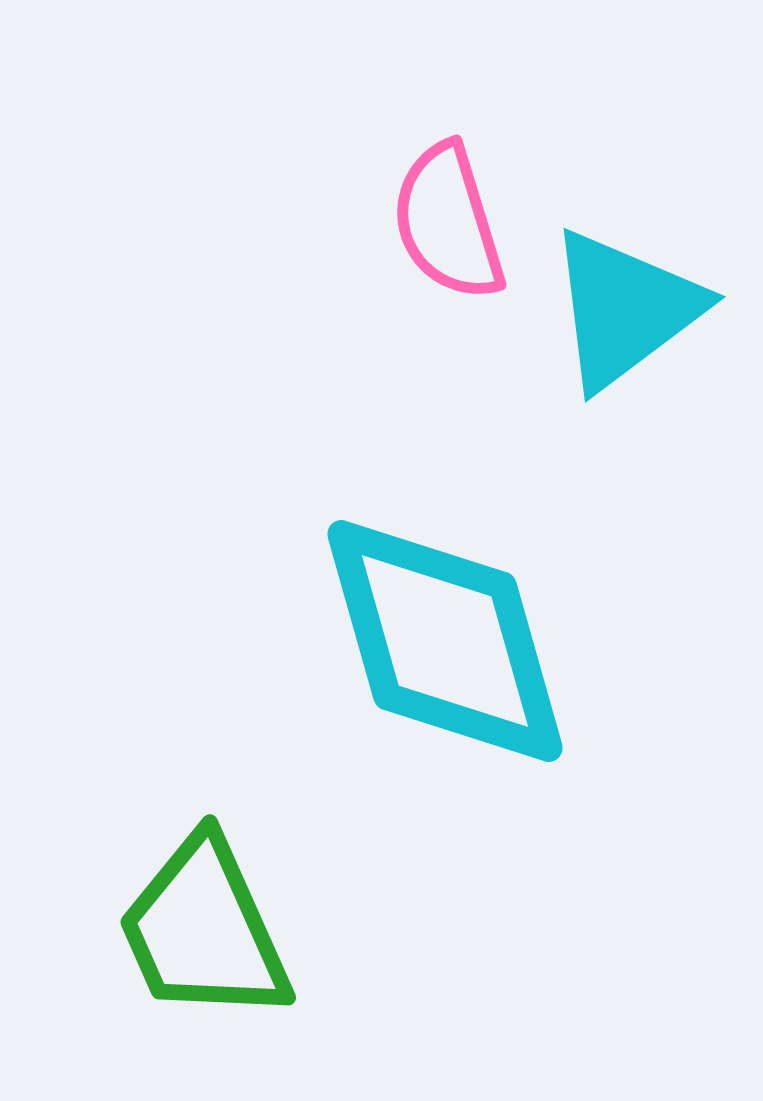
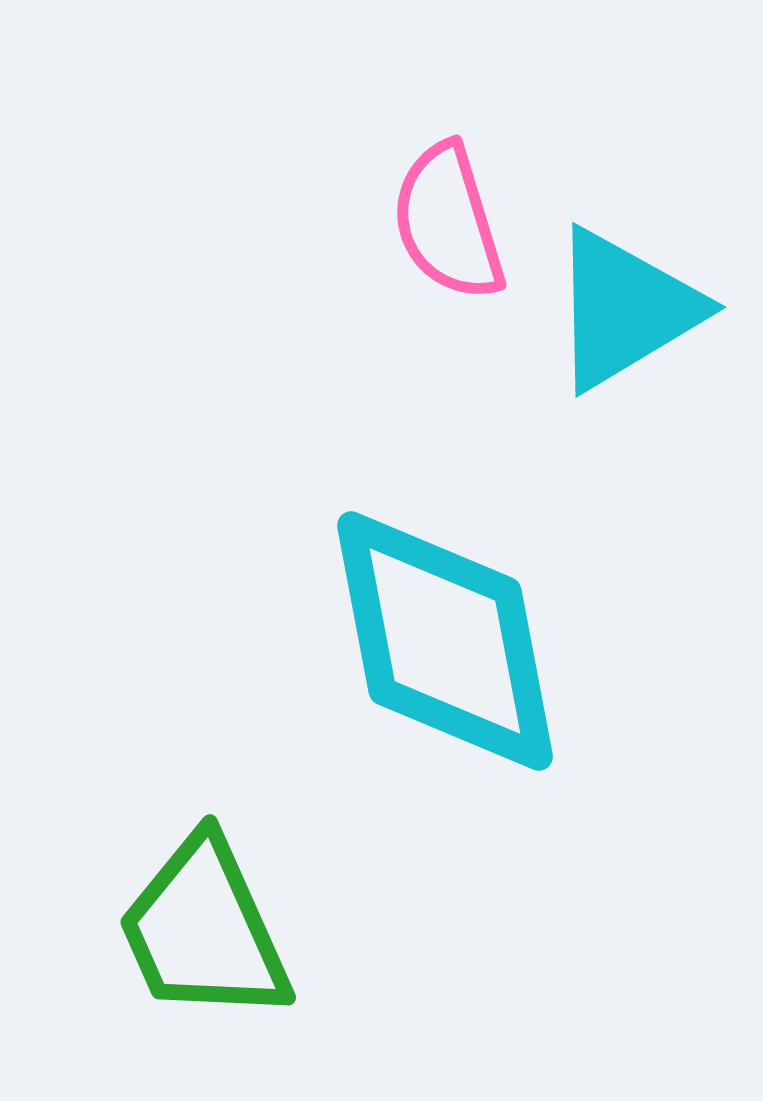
cyan triangle: rotated 6 degrees clockwise
cyan diamond: rotated 5 degrees clockwise
